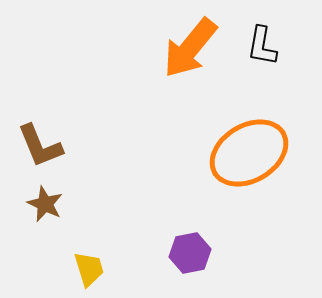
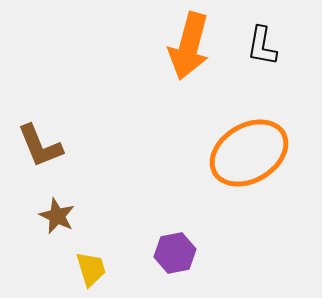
orange arrow: moved 1 px left, 2 px up; rotated 24 degrees counterclockwise
brown star: moved 12 px right, 12 px down
purple hexagon: moved 15 px left
yellow trapezoid: moved 2 px right
